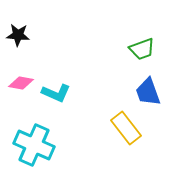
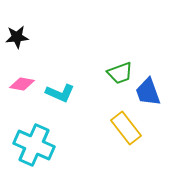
black star: moved 1 px left, 2 px down; rotated 10 degrees counterclockwise
green trapezoid: moved 22 px left, 24 px down
pink diamond: moved 1 px right, 1 px down
cyan L-shape: moved 4 px right
